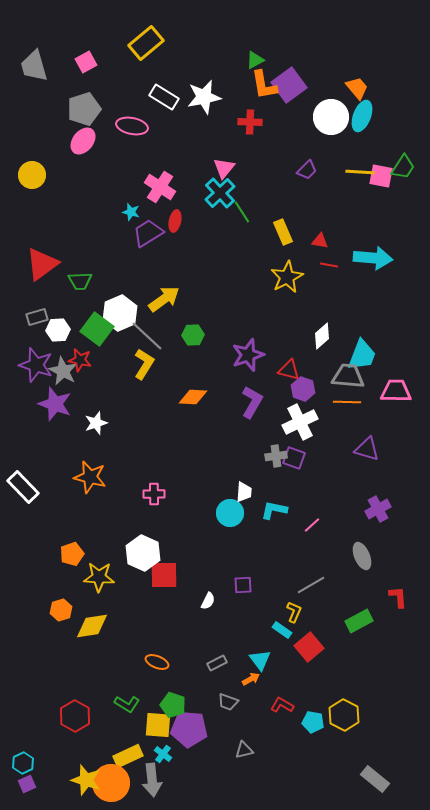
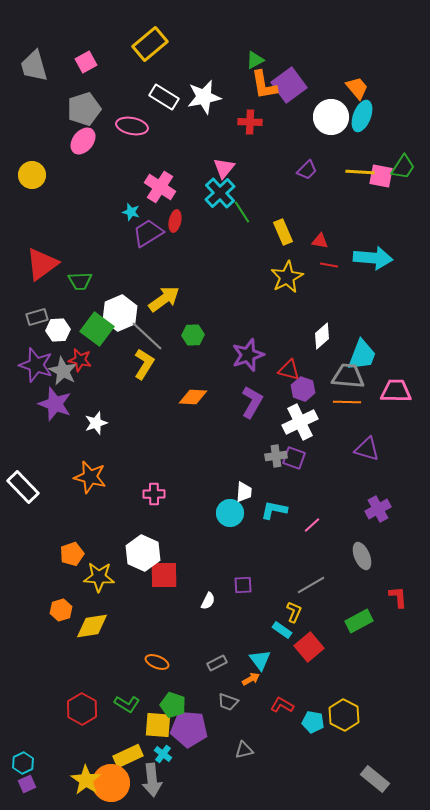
yellow rectangle at (146, 43): moved 4 px right, 1 px down
red hexagon at (75, 716): moved 7 px right, 7 px up
yellow star at (86, 780): rotated 16 degrees clockwise
